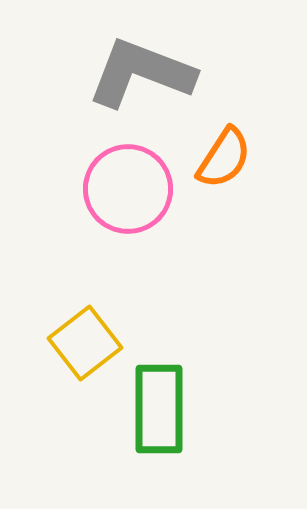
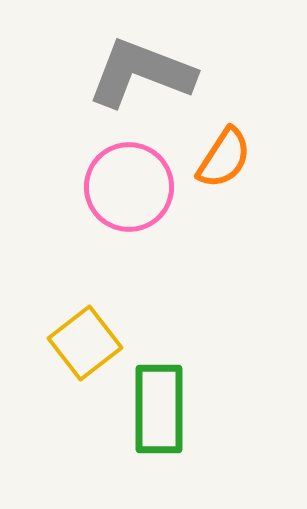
pink circle: moved 1 px right, 2 px up
